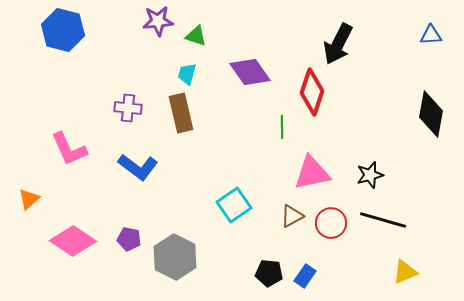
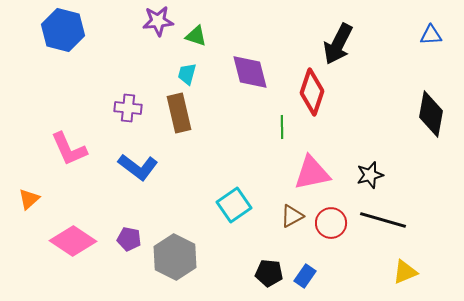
purple diamond: rotated 21 degrees clockwise
brown rectangle: moved 2 px left
